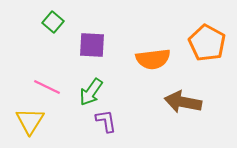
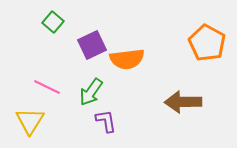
purple square: rotated 28 degrees counterclockwise
orange semicircle: moved 26 px left
brown arrow: rotated 12 degrees counterclockwise
